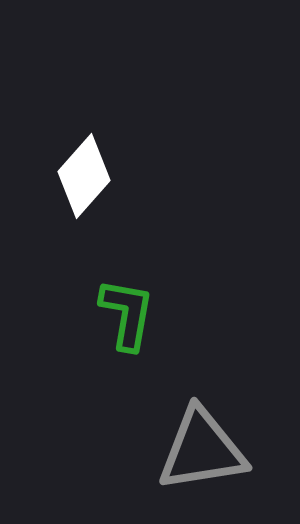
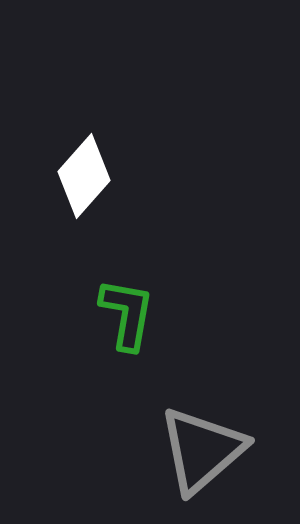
gray triangle: rotated 32 degrees counterclockwise
